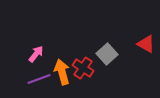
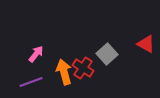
orange arrow: moved 2 px right
purple line: moved 8 px left, 3 px down
